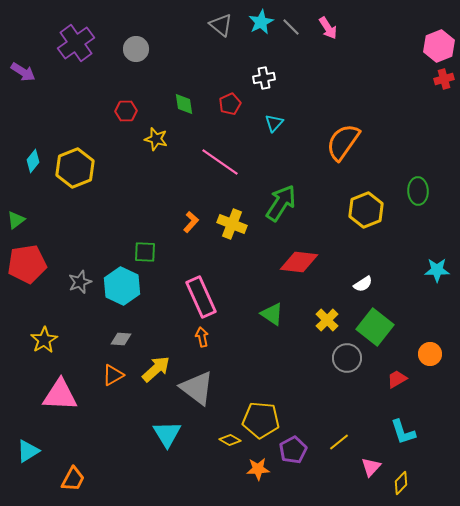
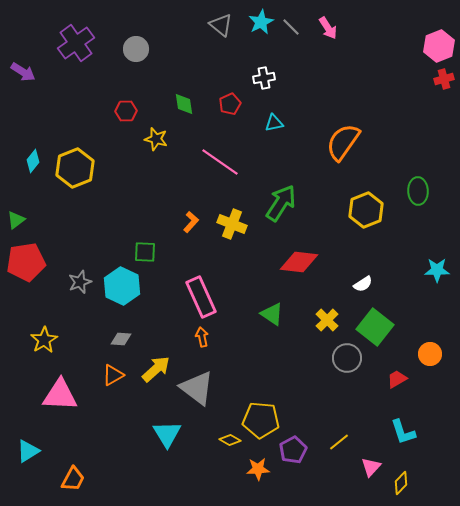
cyan triangle at (274, 123): rotated 36 degrees clockwise
red pentagon at (27, 264): moved 1 px left, 2 px up
